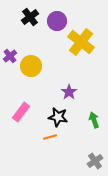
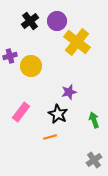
black cross: moved 4 px down
yellow cross: moved 4 px left
purple cross: rotated 24 degrees clockwise
purple star: rotated 21 degrees clockwise
black star: moved 3 px up; rotated 18 degrees clockwise
gray cross: moved 1 px left, 1 px up
